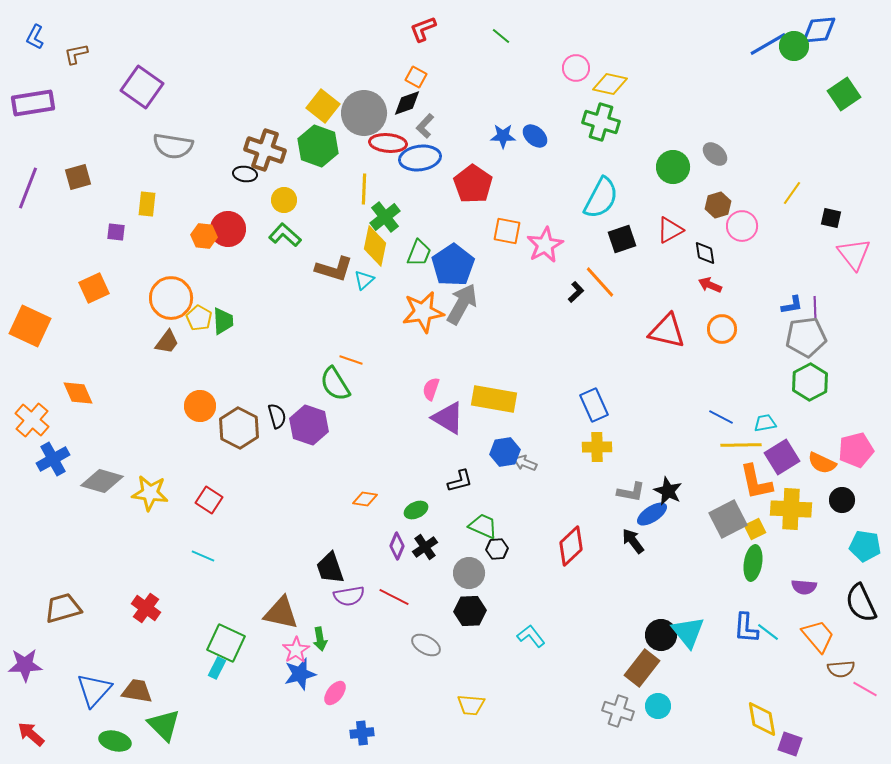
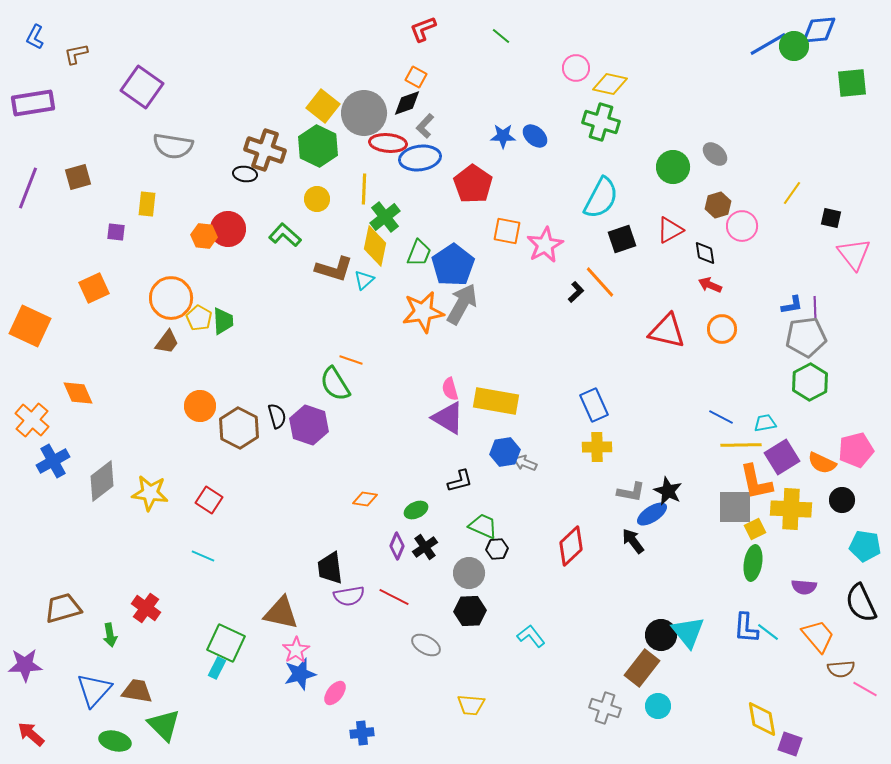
green square at (844, 94): moved 8 px right, 11 px up; rotated 28 degrees clockwise
green hexagon at (318, 146): rotated 6 degrees clockwise
yellow circle at (284, 200): moved 33 px right, 1 px up
pink semicircle at (431, 389): moved 19 px right; rotated 35 degrees counterclockwise
yellow rectangle at (494, 399): moved 2 px right, 2 px down
blue cross at (53, 459): moved 2 px down
gray diamond at (102, 481): rotated 54 degrees counterclockwise
gray square at (728, 519): moved 7 px right, 12 px up; rotated 27 degrees clockwise
black trapezoid at (330, 568): rotated 12 degrees clockwise
green arrow at (320, 639): moved 210 px left, 4 px up
gray cross at (618, 711): moved 13 px left, 3 px up
